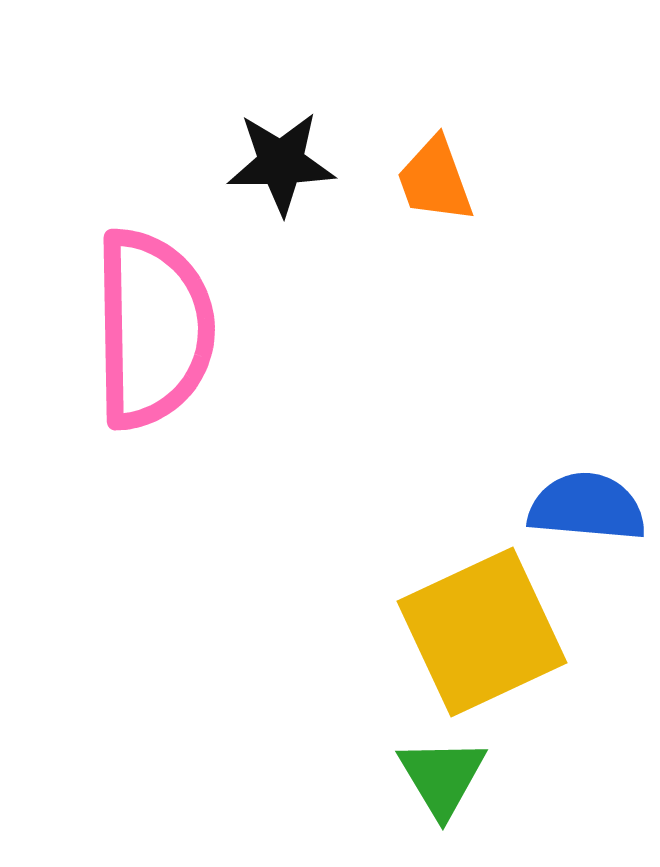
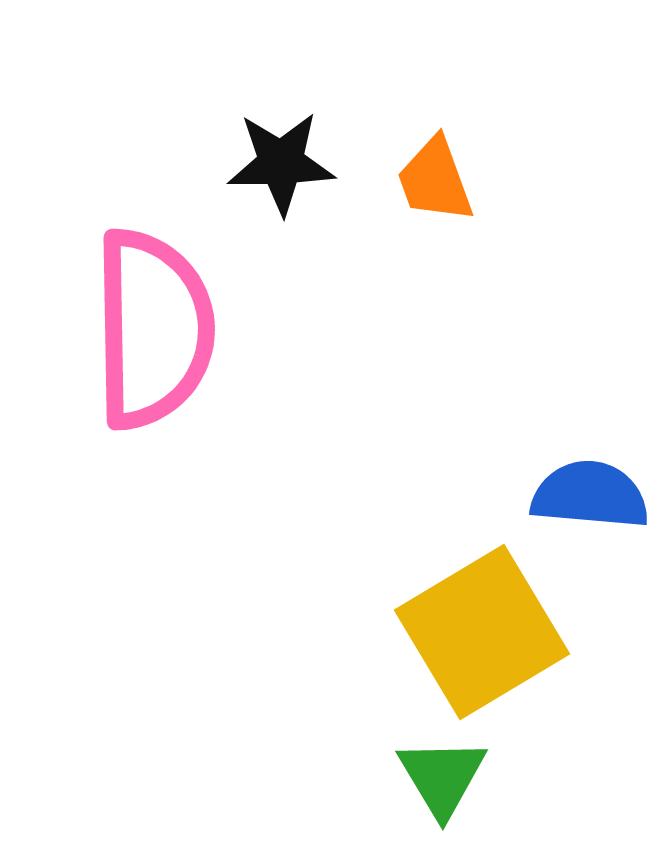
blue semicircle: moved 3 px right, 12 px up
yellow square: rotated 6 degrees counterclockwise
